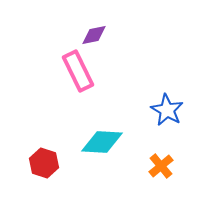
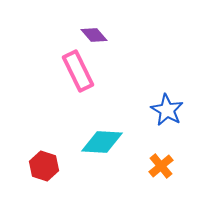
purple diamond: rotated 60 degrees clockwise
red hexagon: moved 3 px down
